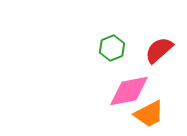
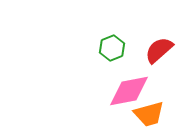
orange trapezoid: rotated 12 degrees clockwise
